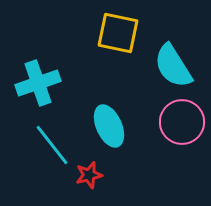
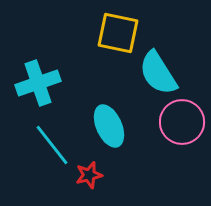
cyan semicircle: moved 15 px left, 7 px down
